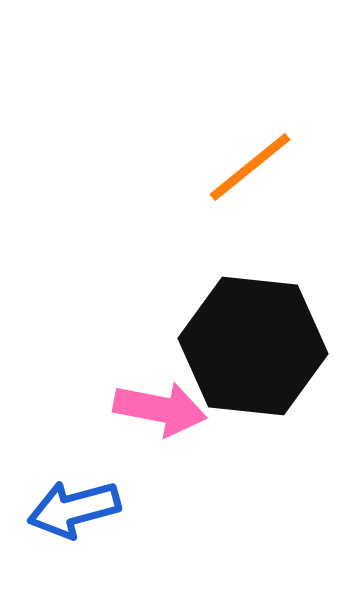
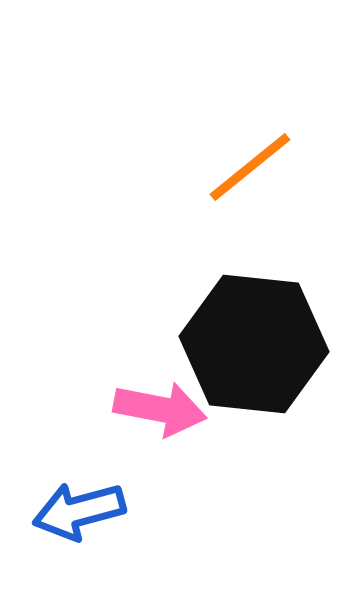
black hexagon: moved 1 px right, 2 px up
blue arrow: moved 5 px right, 2 px down
